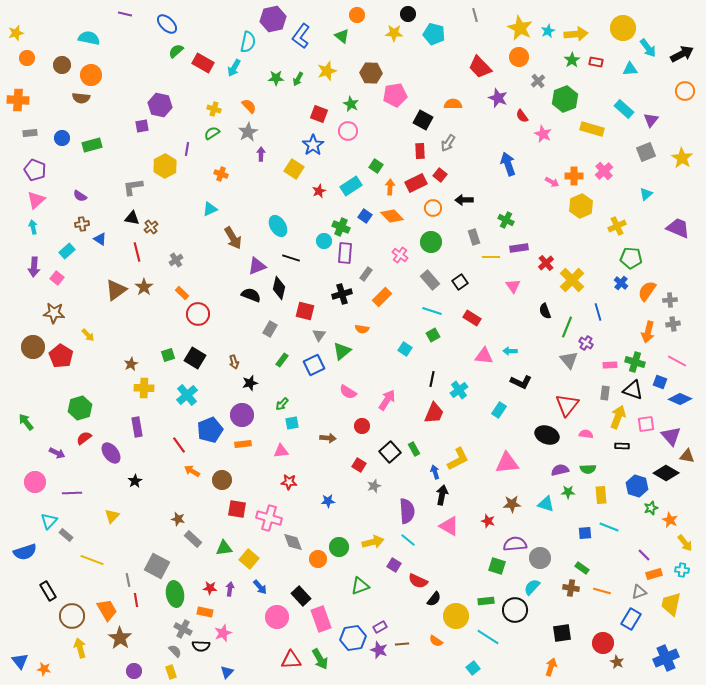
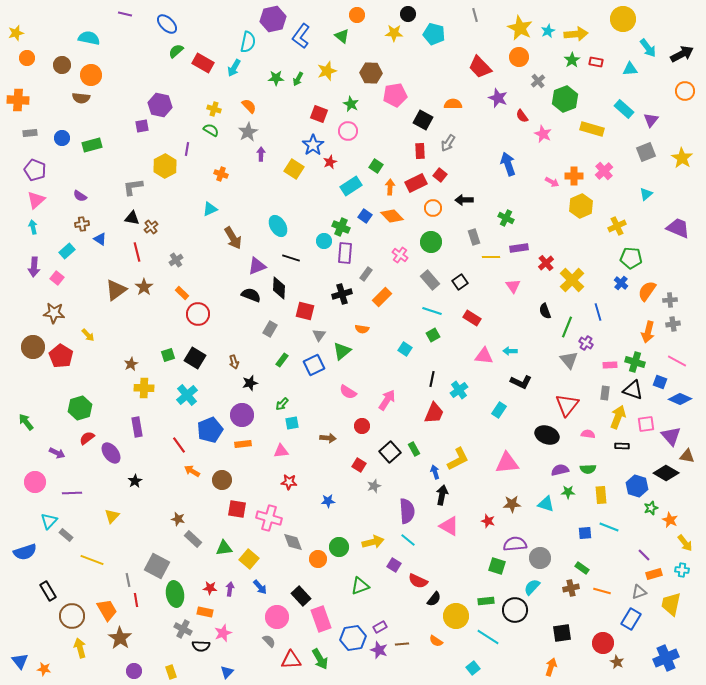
yellow circle at (623, 28): moved 9 px up
green semicircle at (212, 133): moved 1 px left, 3 px up; rotated 63 degrees clockwise
red star at (319, 191): moved 11 px right, 29 px up
green cross at (506, 220): moved 2 px up
black diamond at (279, 288): rotated 10 degrees counterclockwise
pink semicircle at (586, 434): moved 2 px right
red semicircle at (84, 438): moved 3 px right
brown cross at (571, 588): rotated 21 degrees counterclockwise
gray semicircle at (175, 651): moved 94 px right, 10 px up
